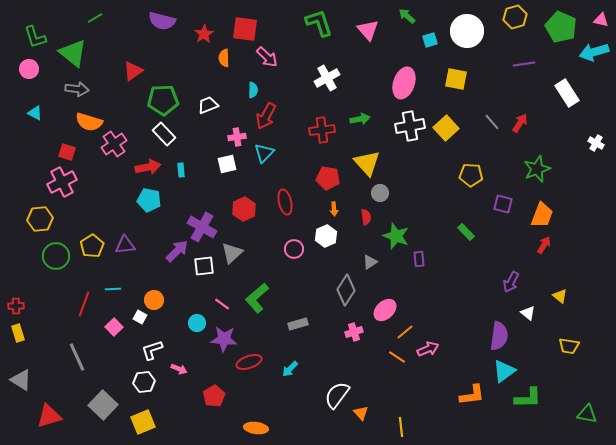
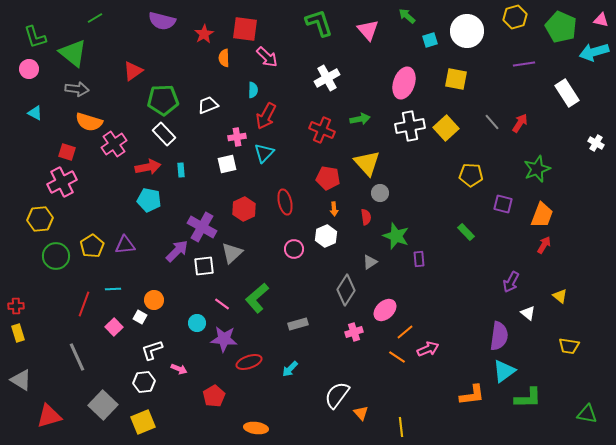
red cross at (322, 130): rotated 30 degrees clockwise
